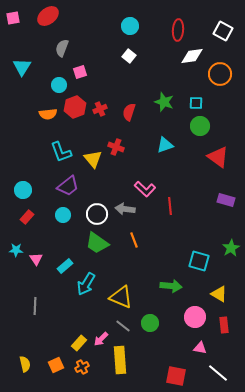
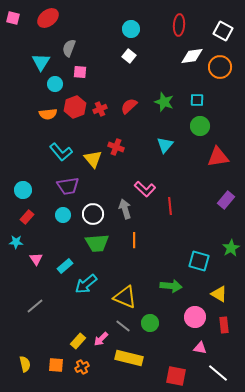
red ellipse at (48, 16): moved 2 px down
pink square at (13, 18): rotated 24 degrees clockwise
cyan circle at (130, 26): moved 1 px right, 3 px down
red ellipse at (178, 30): moved 1 px right, 5 px up
gray semicircle at (62, 48): moved 7 px right
cyan triangle at (22, 67): moved 19 px right, 5 px up
pink square at (80, 72): rotated 24 degrees clockwise
orange circle at (220, 74): moved 7 px up
cyan circle at (59, 85): moved 4 px left, 1 px up
cyan square at (196, 103): moved 1 px right, 3 px up
red semicircle at (129, 112): moved 6 px up; rotated 30 degrees clockwise
cyan triangle at (165, 145): rotated 30 degrees counterclockwise
cyan L-shape at (61, 152): rotated 20 degrees counterclockwise
red triangle at (218, 157): rotated 45 degrees counterclockwise
purple trapezoid at (68, 186): rotated 30 degrees clockwise
purple rectangle at (226, 200): rotated 66 degrees counterclockwise
gray arrow at (125, 209): rotated 66 degrees clockwise
white circle at (97, 214): moved 4 px left
orange line at (134, 240): rotated 21 degrees clockwise
green trapezoid at (97, 243): rotated 40 degrees counterclockwise
cyan star at (16, 250): moved 8 px up
cyan arrow at (86, 284): rotated 20 degrees clockwise
yellow triangle at (121, 297): moved 4 px right
gray line at (35, 306): rotated 48 degrees clockwise
yellow rectangle at (79, 343): moved 1 px left, 2 px up
yellow rectangle at (120, 360): moved 9 px right, 2 px up; rotated 72 degrees counterclockwise
orange square at (56, 365): rotated 28 degrees clockwise
